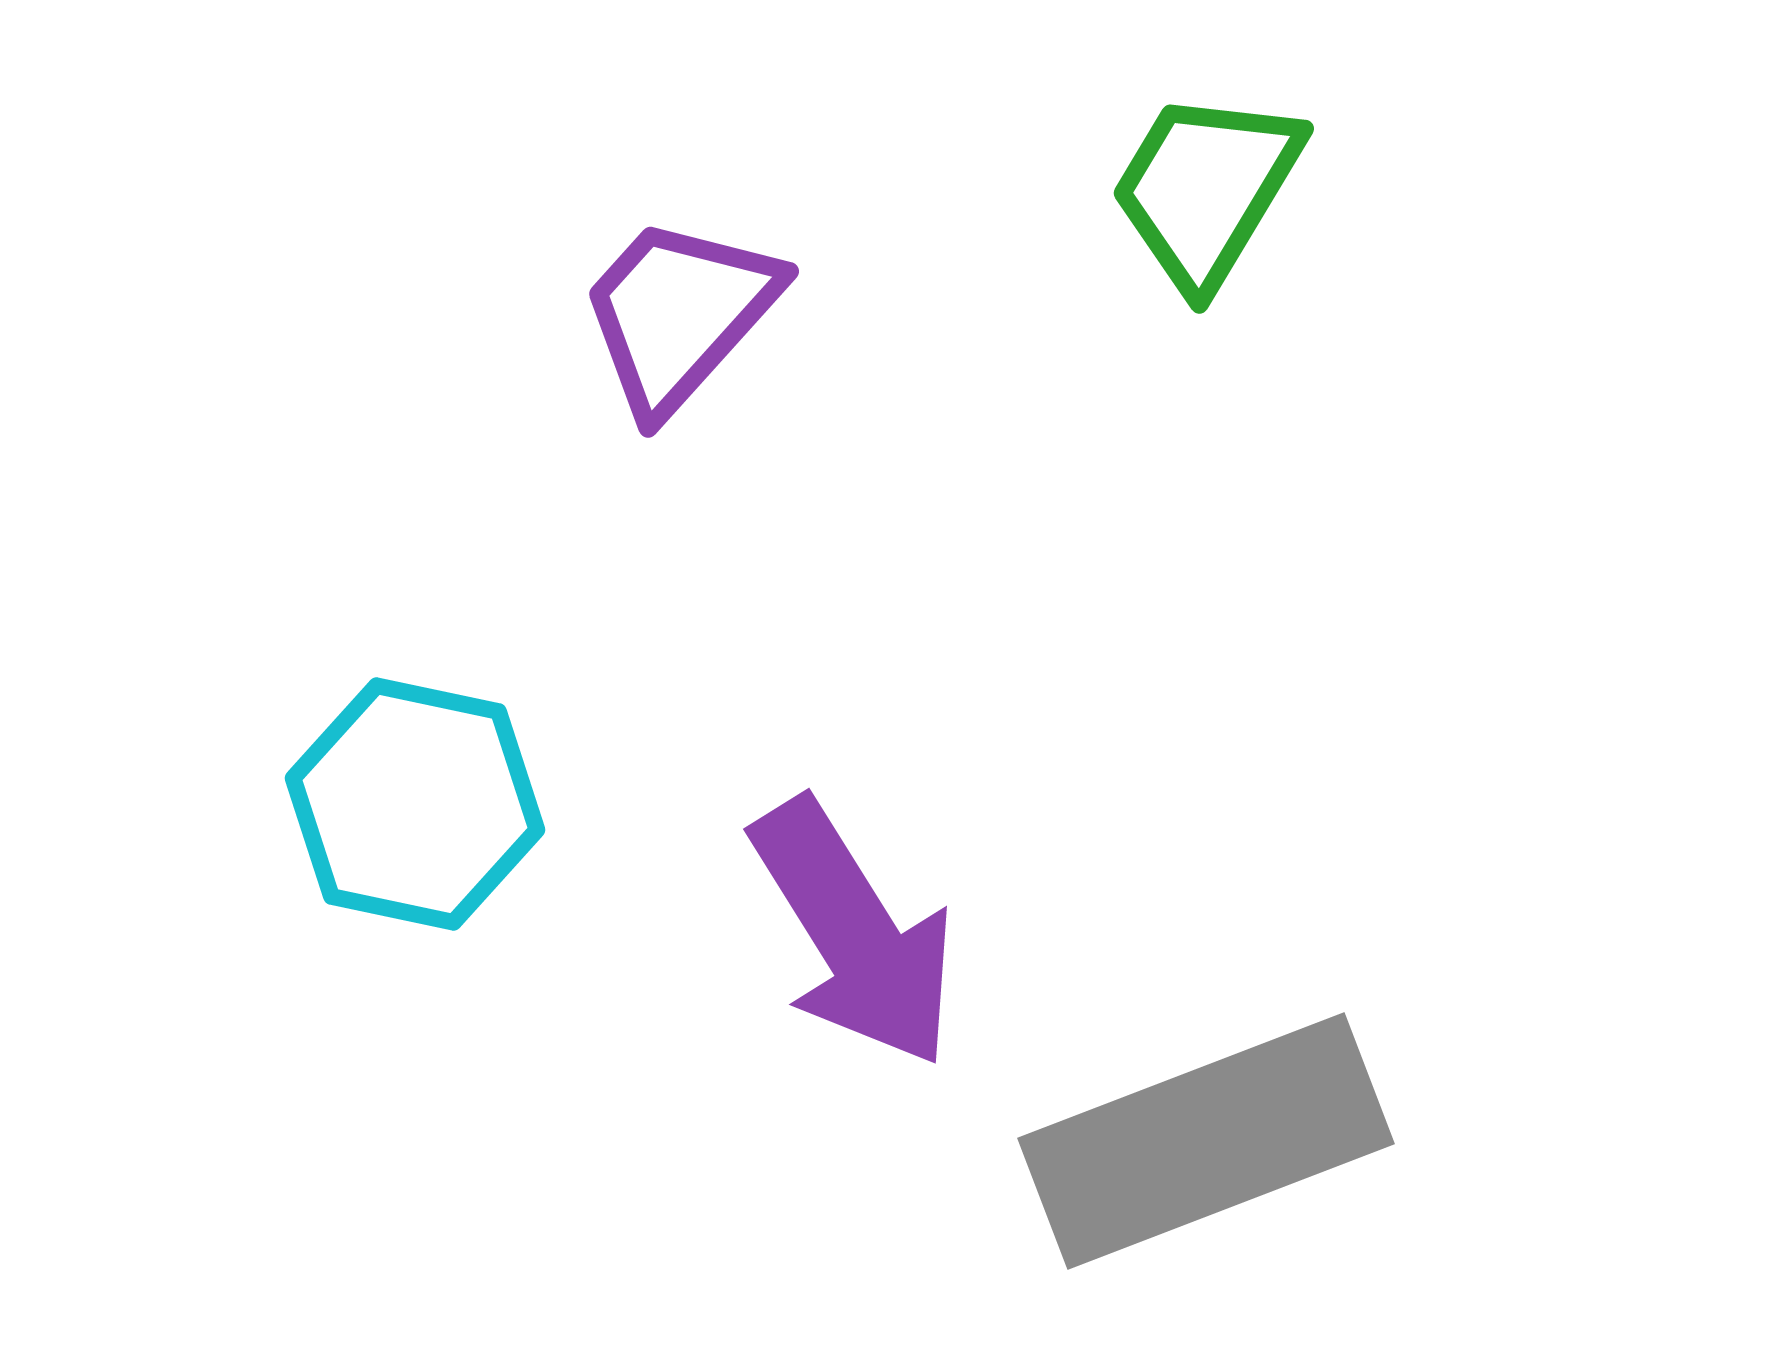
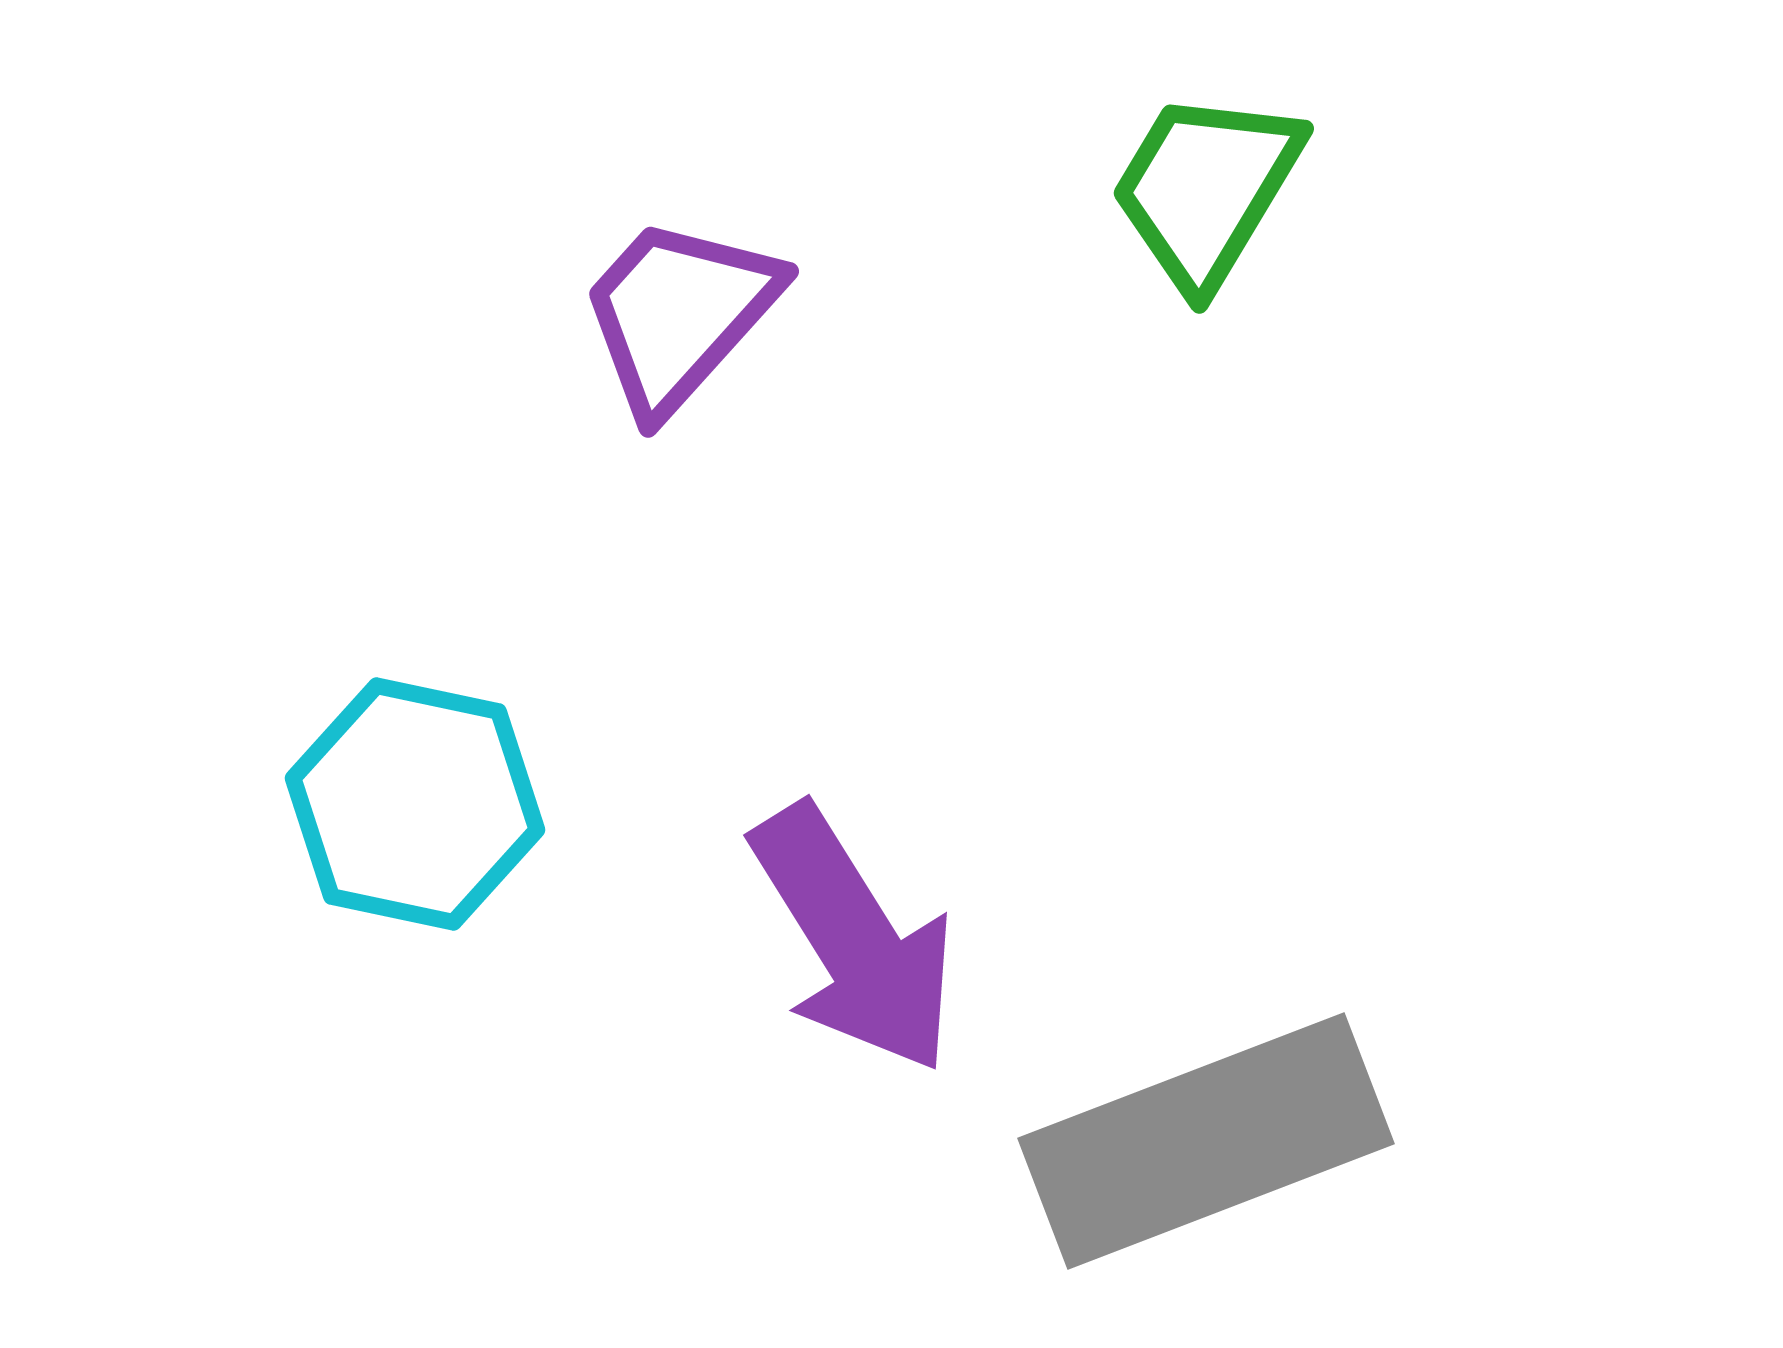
purple arrow: moved 6 px down
